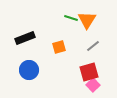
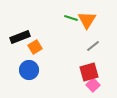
black rectangle: moved 5 px left, 1 px up
orange square: moved 24 px left; rotated 16 degrees counterclockwise
